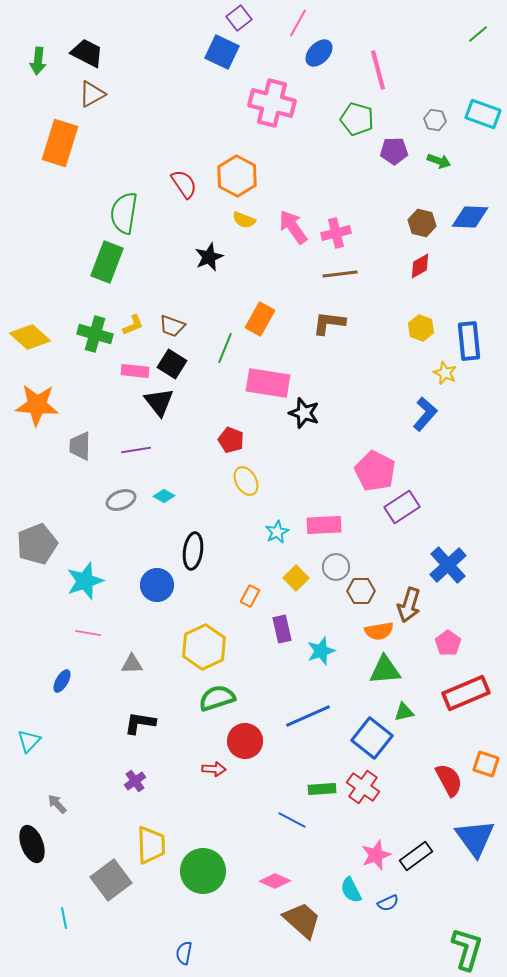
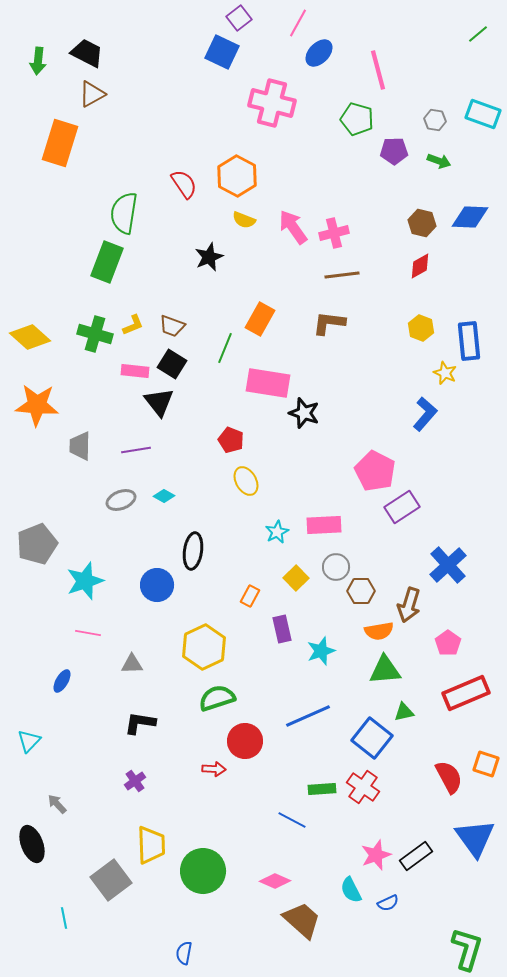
pink cross at (336, 233): moved 2 px left
brown line at (340, 274): moved 2 px right, 1 px down
red semicircle at (449, 780): moved 3 px up
